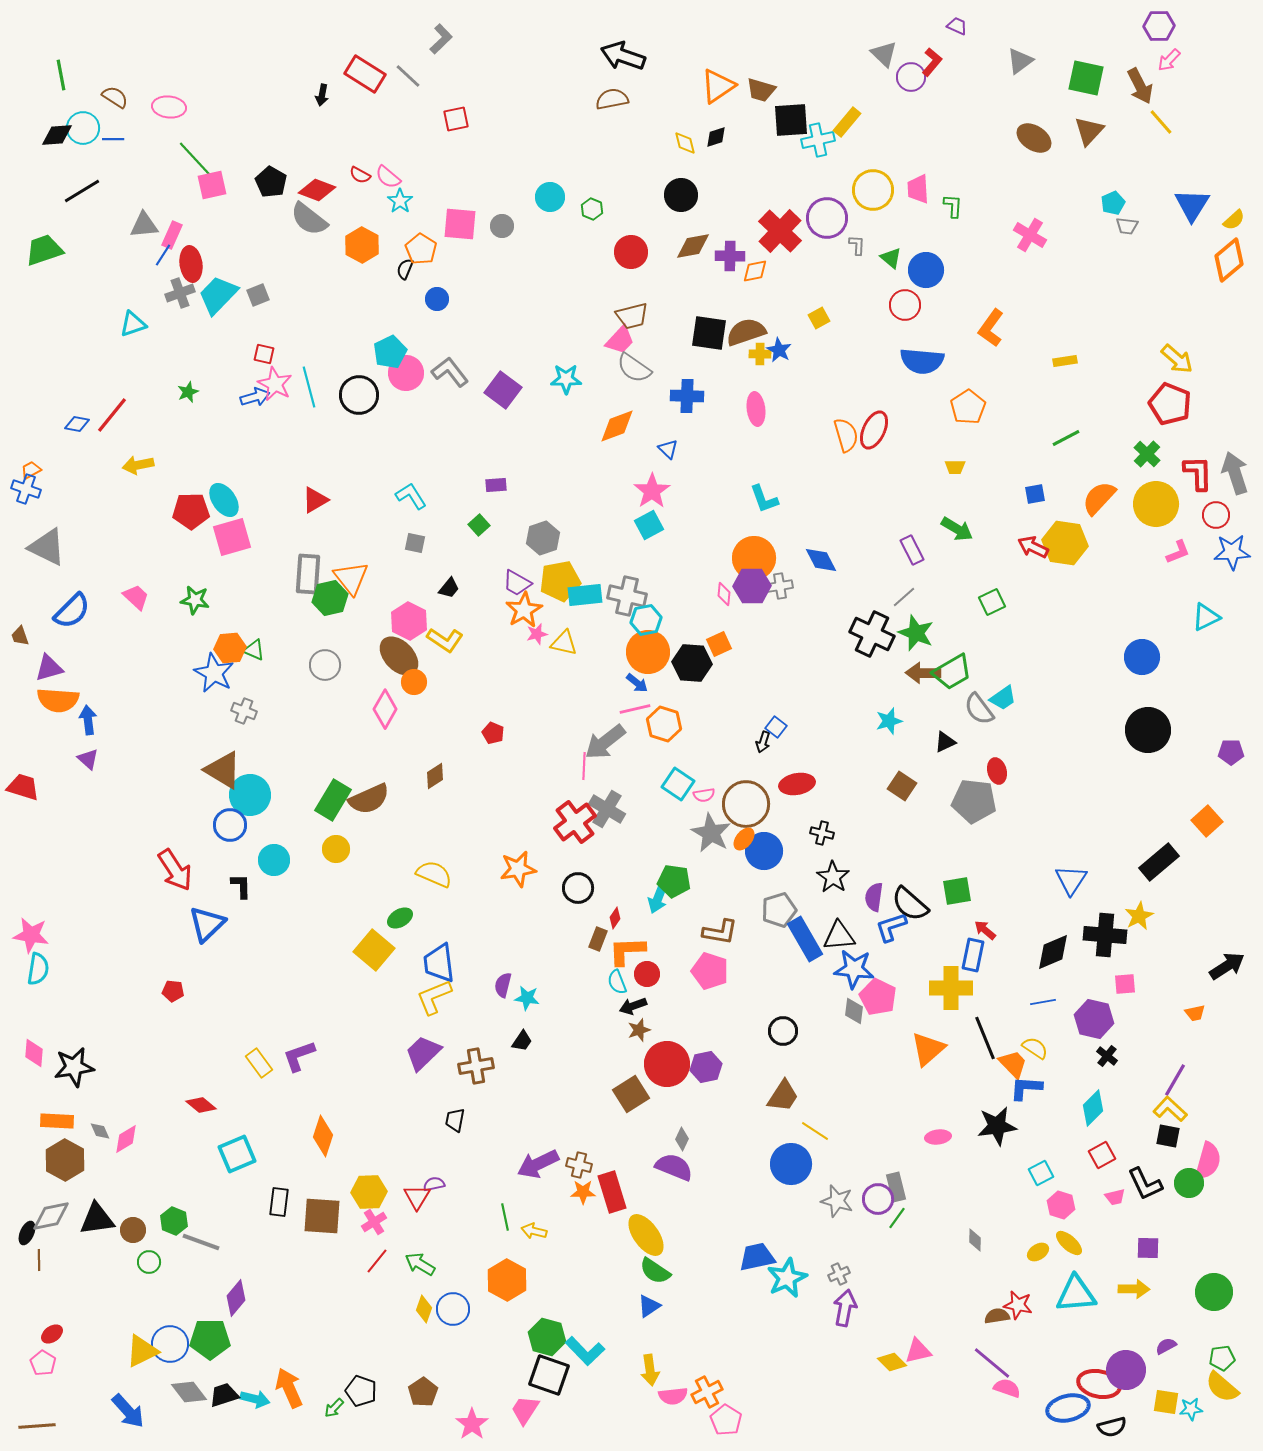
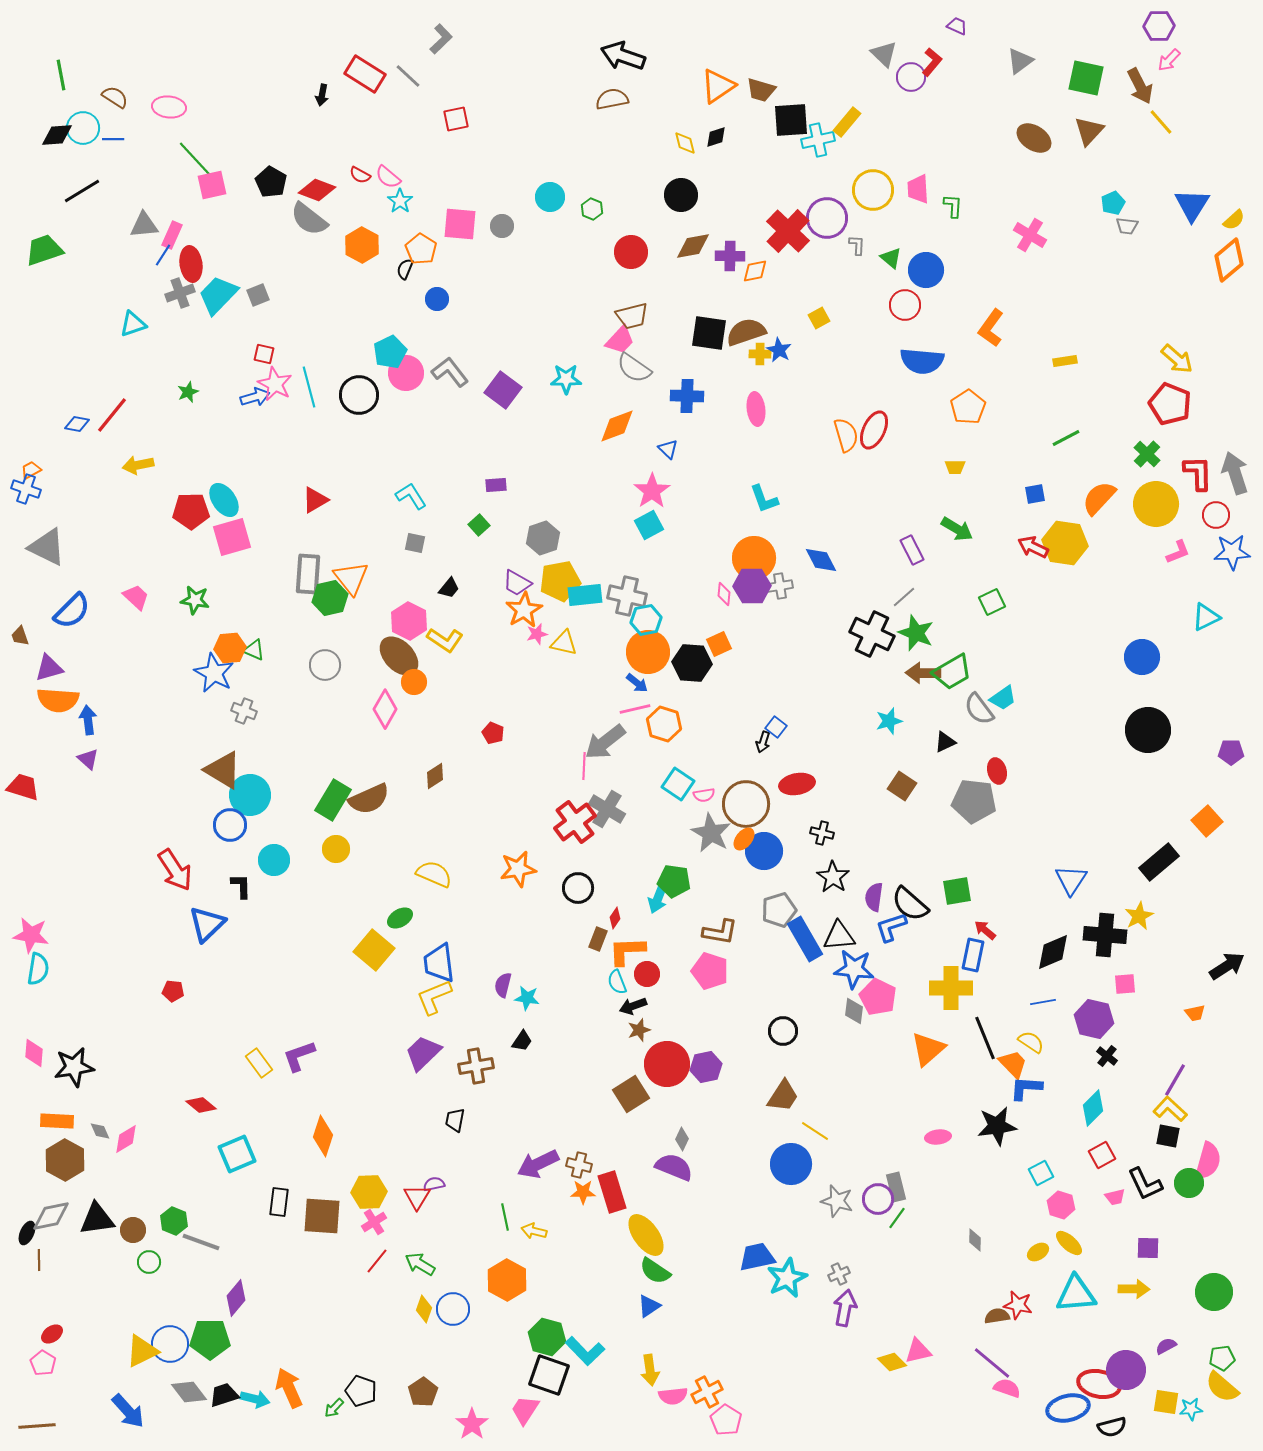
red cross at (780, 231): moved 8 px right
yellow semicircle at (1035, 1048): moved 4 px left, 6 px up
